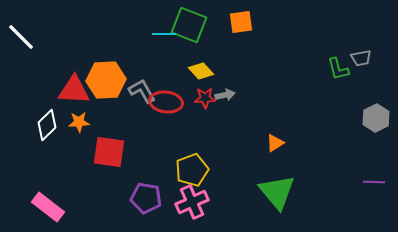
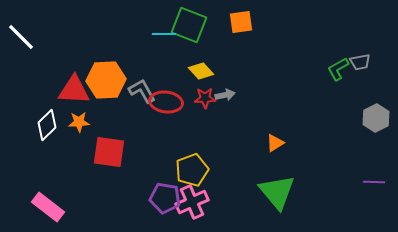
gray trapezoid: moved 1 px left, 4 px down
green L-shape: rotated 75 degrees clockwise
purple pentagon: moved 19 px right
